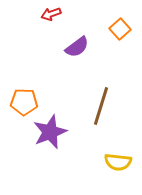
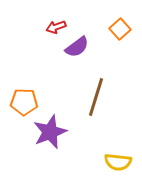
red arrow: moved 5 px right, 13 px down
brown line: moved 5 px left, 9 px up
